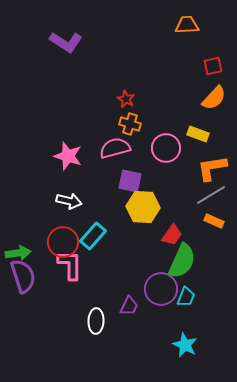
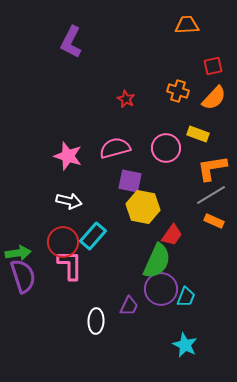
purple L-shape: moved 5 px right; rotated 84 degrees clockwise
orange cross: moved 48 px right, 33 px up
yellow hexagon: rotated 8 degrees clockwise
green semicircle: moved 25 px left
